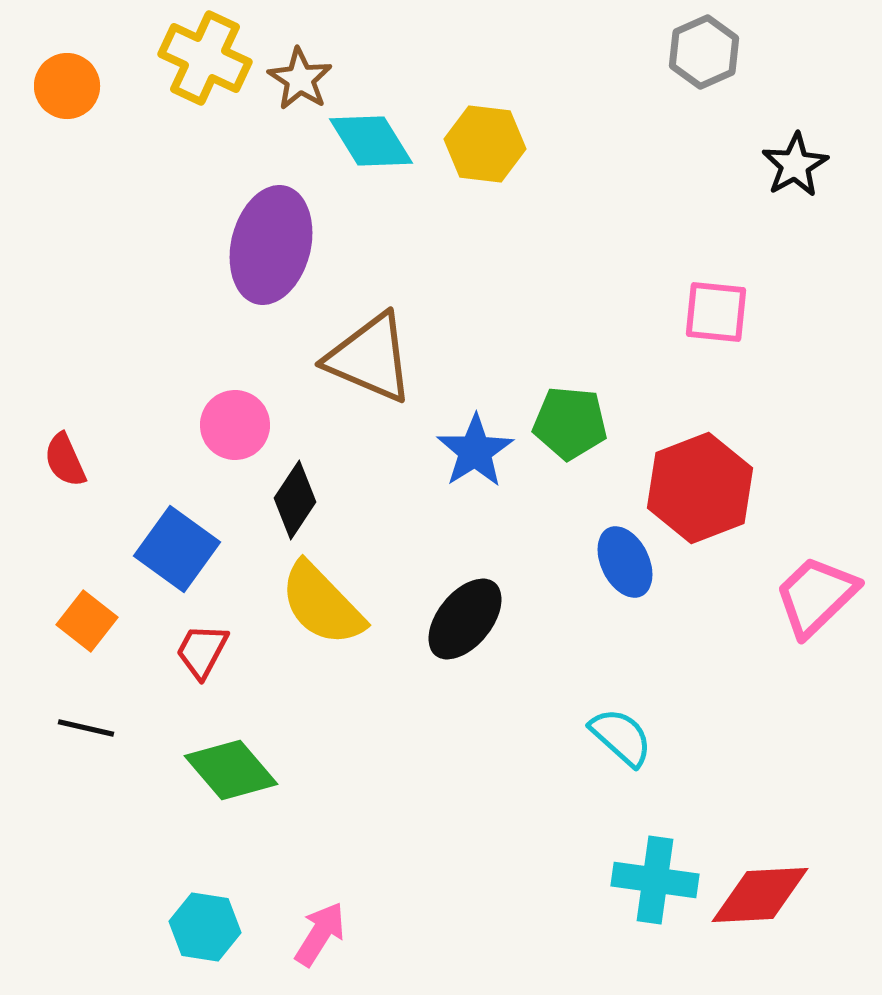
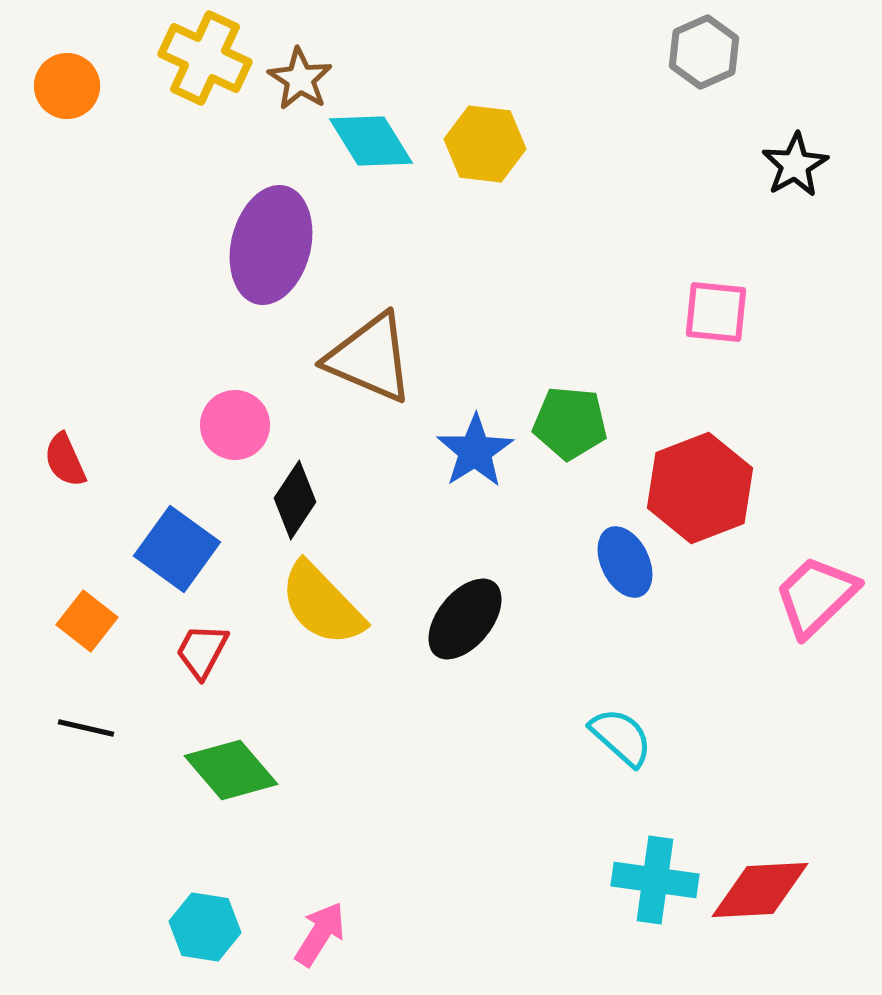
red diamond: moved 5 px up
